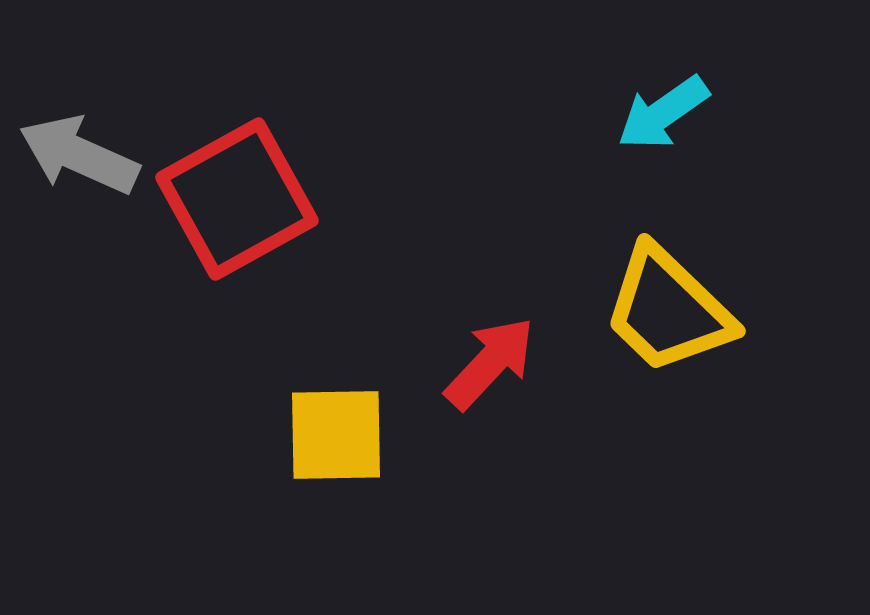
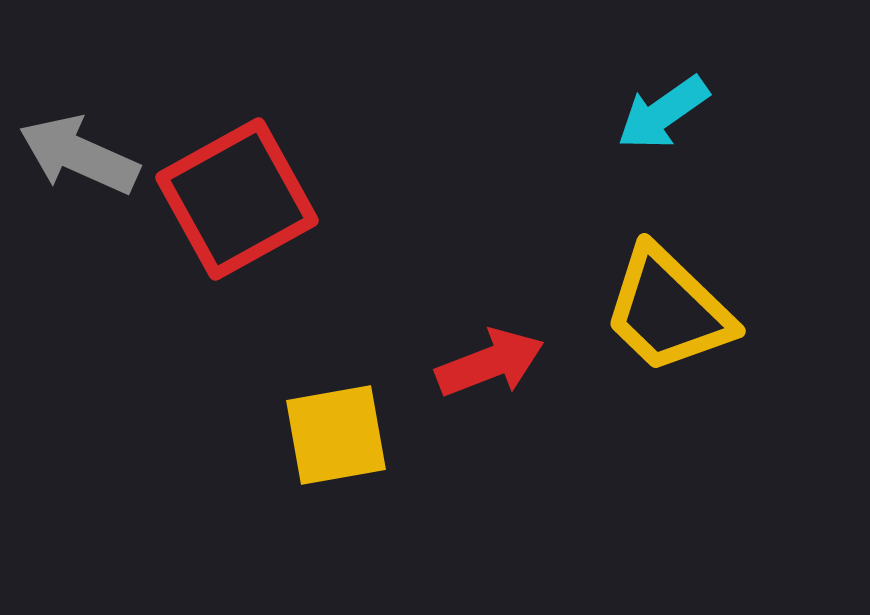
red arrow: rotated 26 degrees clockwise
yellow square: rotated 9 degrees counterclockwise
